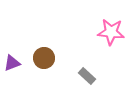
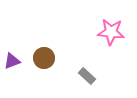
purple triangle: moved 2 px up
